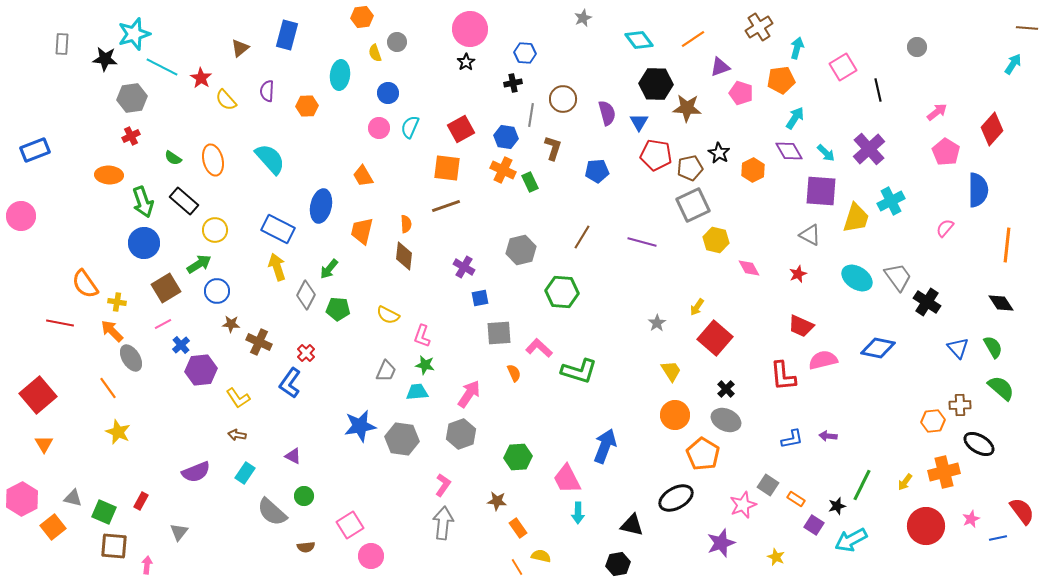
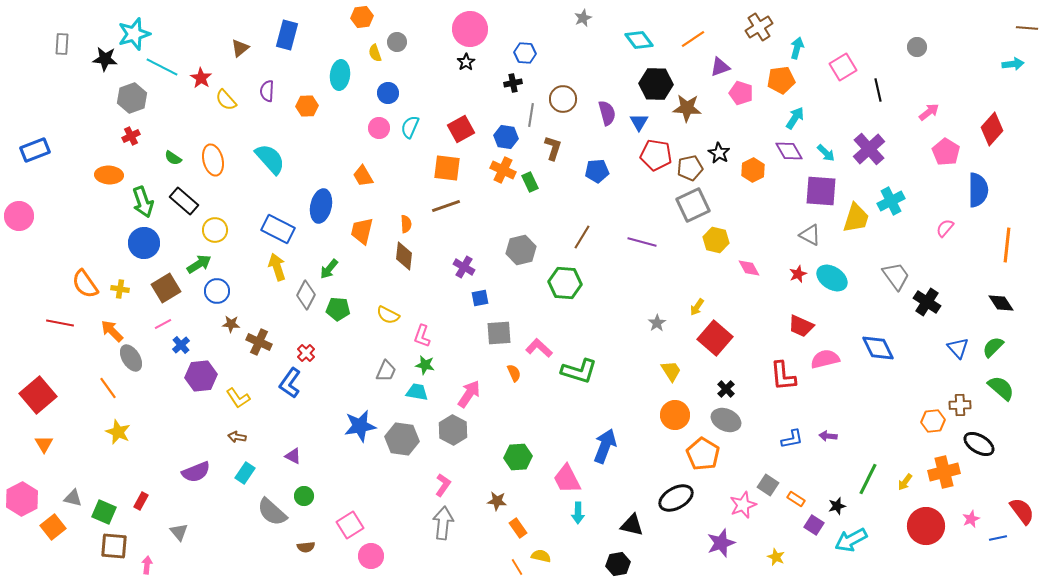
cyan arrow at (1013, 64): rotated 50 degrees clockwise
gray hexagon at (132, 98): rotated 12 degrees counterclockwise
pink arrow at (937, 112): moved 8 px left
pink circle at (21, 216): moved 2 px left
gray trapezoid at (898, 277): moved 2 px left, 1 px up
cyan ellipse at (857, 278): moved 25 px left
green hexagon at (562, 292): moved 3 px right, 9 px up
yellow cross at (117, 302): moved 3 px right, 13 px up
green semicircle at (993, 347): rotated 105 degrees counterclockwise
blue diamond at (878, 348): rotated 52 degrees clockwise
pink semicircle at (823, 360): moved 2 px right, 1 px up
purple hexagon at (201, 370): moved 6 px down
cyan trapezoid at (417, 392): rotated 15 degrees clockwise
gray hexagon at (461, 434): moved 8 px left, 4 px up; rotated 12 degrees counterclockwise
brown arrow at (237, 435): moved 2 px down
green line at (862, 485): moved 6 px right, 6 px up
gray triangle at (179, 532): rotated 18 degrees counterclockwise
